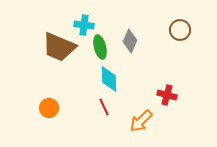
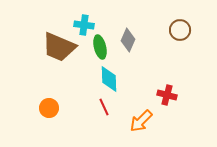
gray diamond: moved 2 px left, 1 px up
